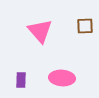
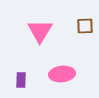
pink triangle: rotated 12 degrees clockwise
pink ellipse: moved 4 px up; rotated 10 degrees counterclockwise
